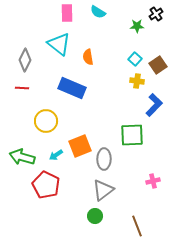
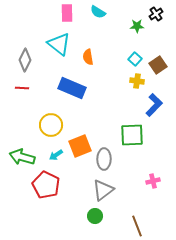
yellow circle: moved 5 px right, 4 px down
